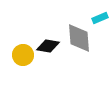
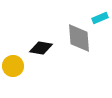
black diamond: moved 7 px left, 2 px down
yellow circle: moved 10 px left, 11 px down
